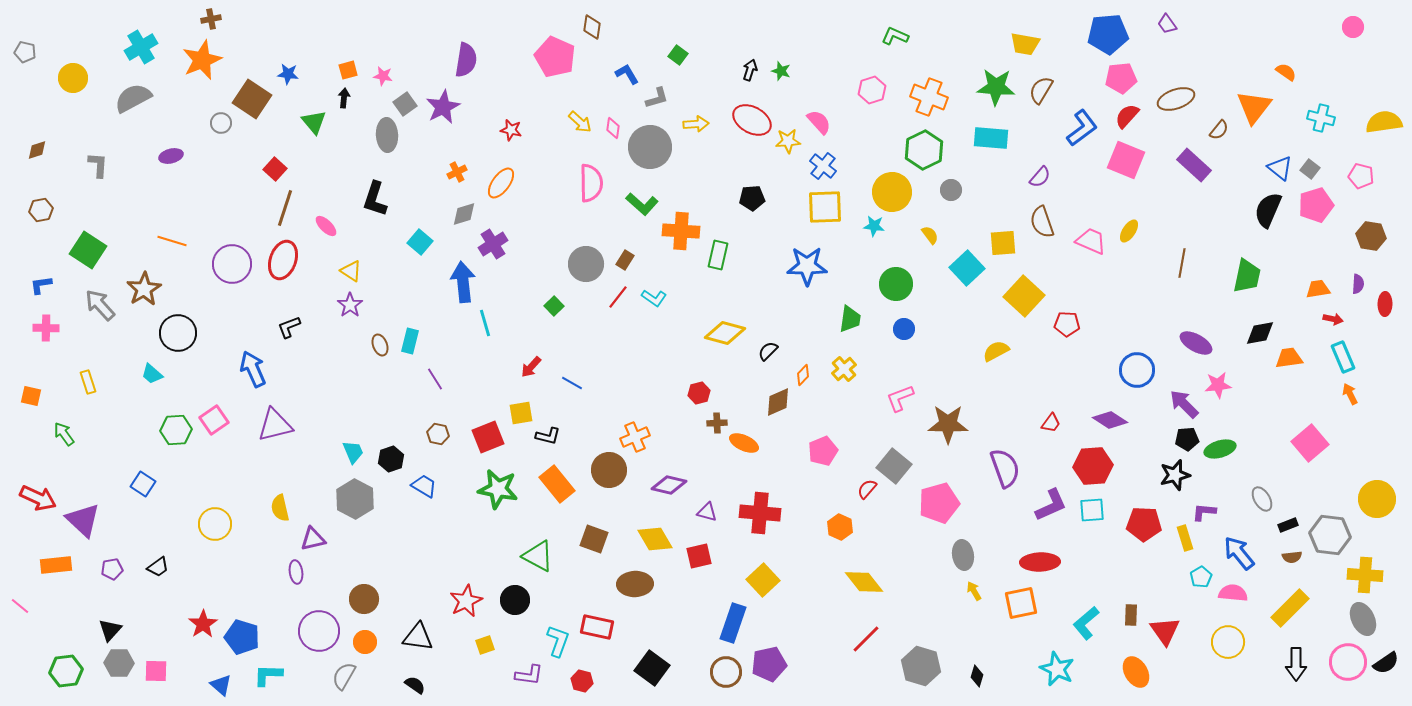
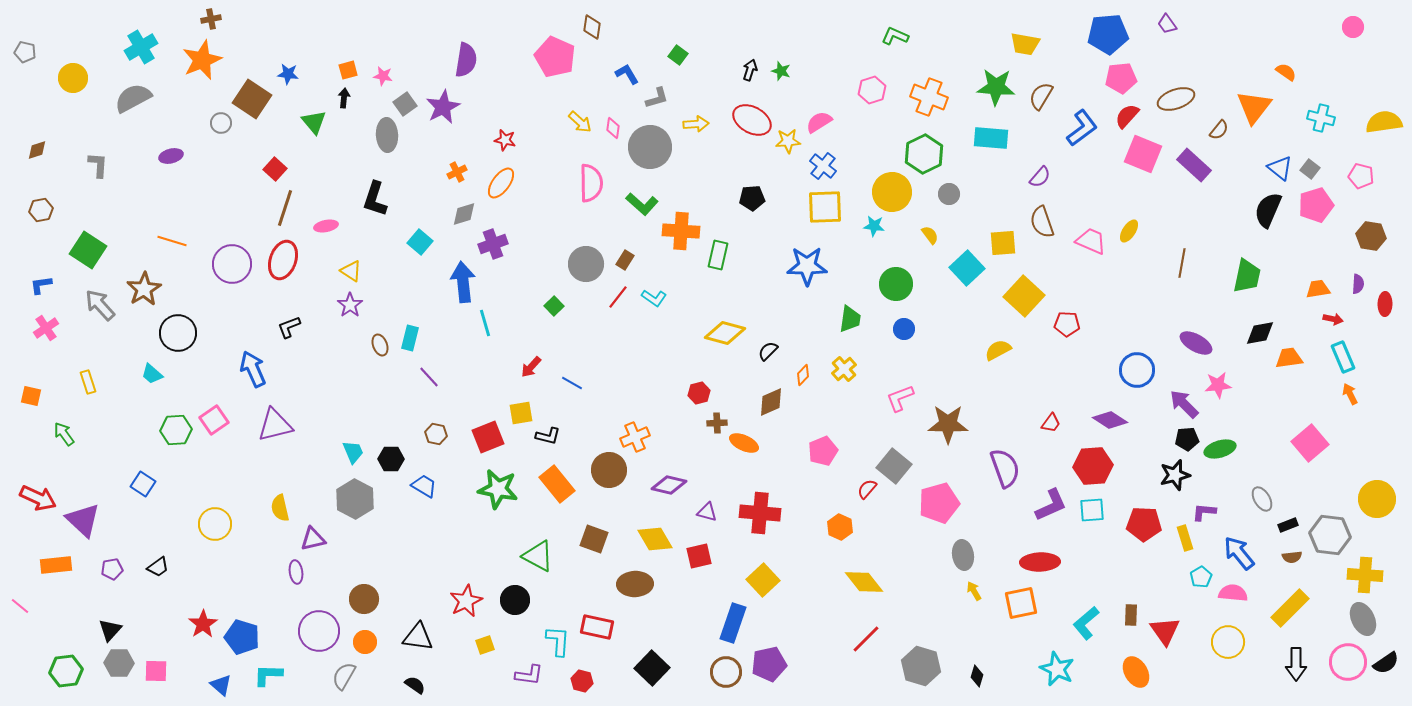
brown semicircle at (1041, 90): moved 6 px down
pink semicircle at (819, 122): rotated 80 degrees counterclockwise
red star at (511, 130): moved 6 px left, 10 px down
green hexagon at (924, 150): moved 4 px down
pink square at (1126, 160): moved 17 px right, 6 px up
gray circle at (951, 190): moved 2 px left, 4 px down
pink ellipse at (326, 226): rotated 55 degrees counterclockwise
purple cross at (493, 244): rotated 12 degrees clockwise
pink cross at (46, 328): rotated 35 degrees counterclockwise
cyan rectangle at (410, 341): moved 3 px up
yellow semicircle at (996, 351): moved 2 px right, 1 px up
purple line at (435, 379): moved 6 px left, 2 px up; rotated 10 degrees counterclockwise
brown diamond at (778, 402): moved 7 px left
brown hexagon at (438, 434): moved 2 px left
black hexagon at (391, 459): rotated 20 degrees clockwise
cyan L-shape at (558, 641): rotated 16 degrees counterclockwise
black square at (652, 668): rotated 8 degrees clockwise
